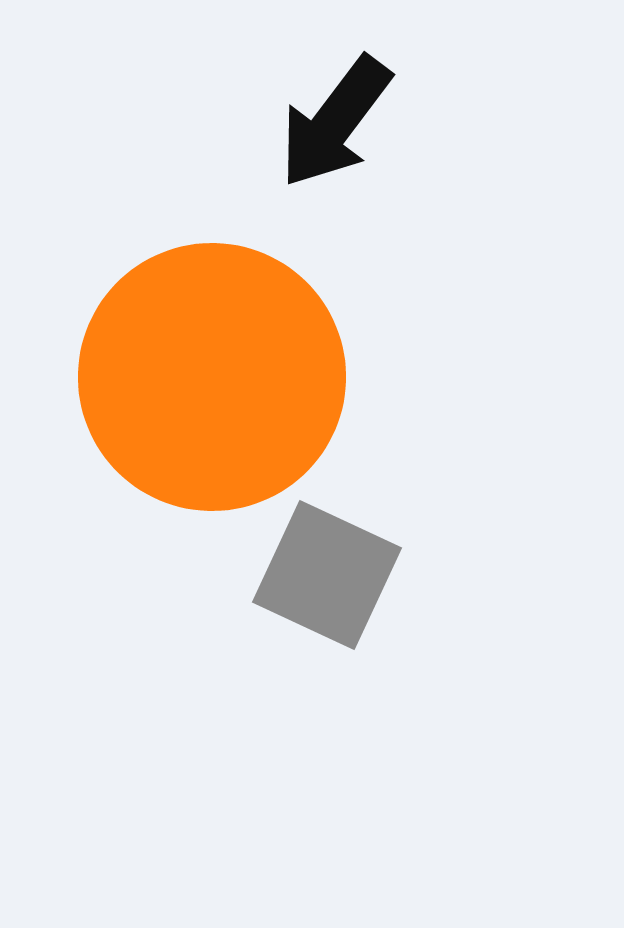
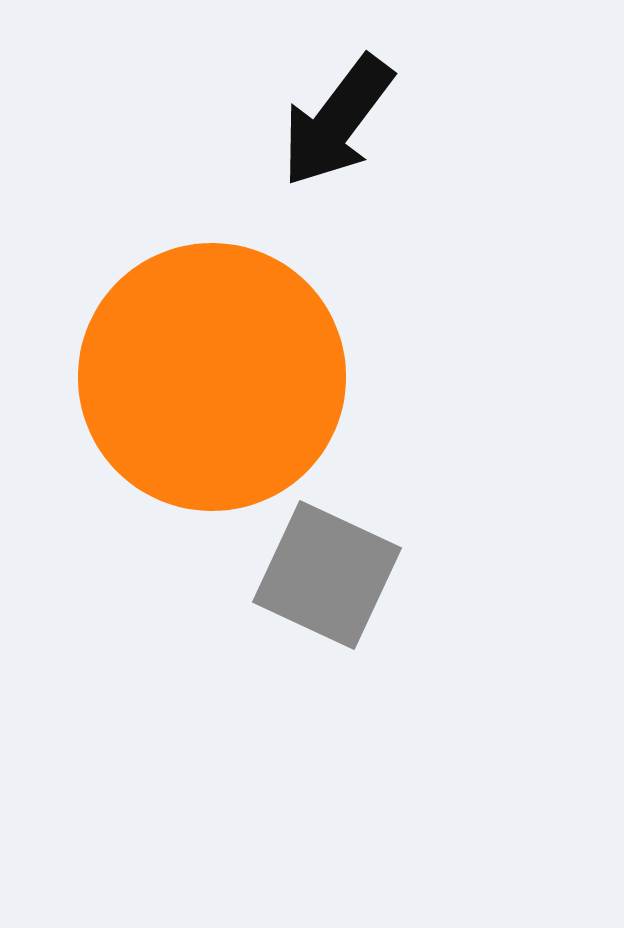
black arrow: moved 2 px right, 1 px up
